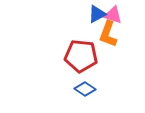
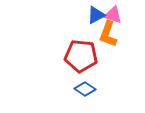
blue triangle: moved 1 px left, 1 px down
